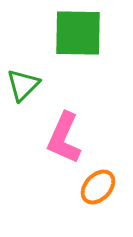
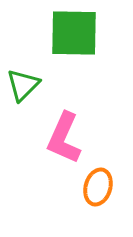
green square: moved 4 px left
orange ellipse: rotated 27 degrees counterclockwise
